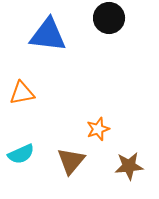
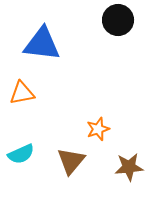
black circle: moved 9 px right, 2 px down
blue triangle: moved 6 px left, 9 px down
brown star: moved 1 px down
